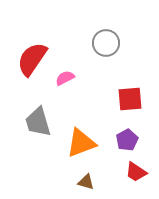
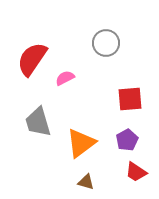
orange triangle: rotated 16 degrees counterclockwise
